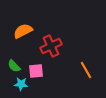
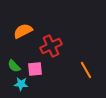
pink square: moved 1 px left, 2 px up
